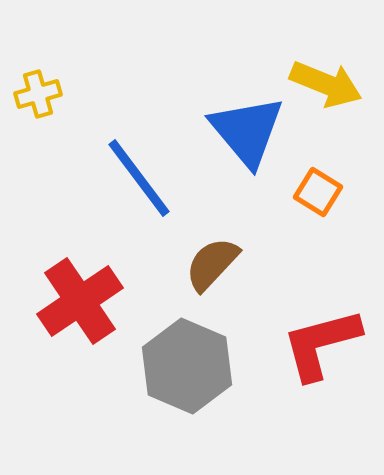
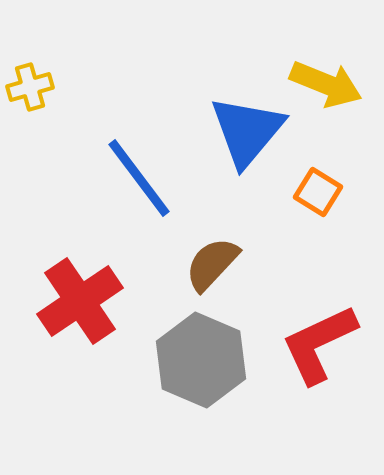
yellow cross: moved 8 px left, 7 px up
blue triangle: rotated 20 degrees clockwise
red L-shape: moved 2 px left; rotated 10 degrees counterclockwise
gray hexagon: moved 14 px right, 6 px up
